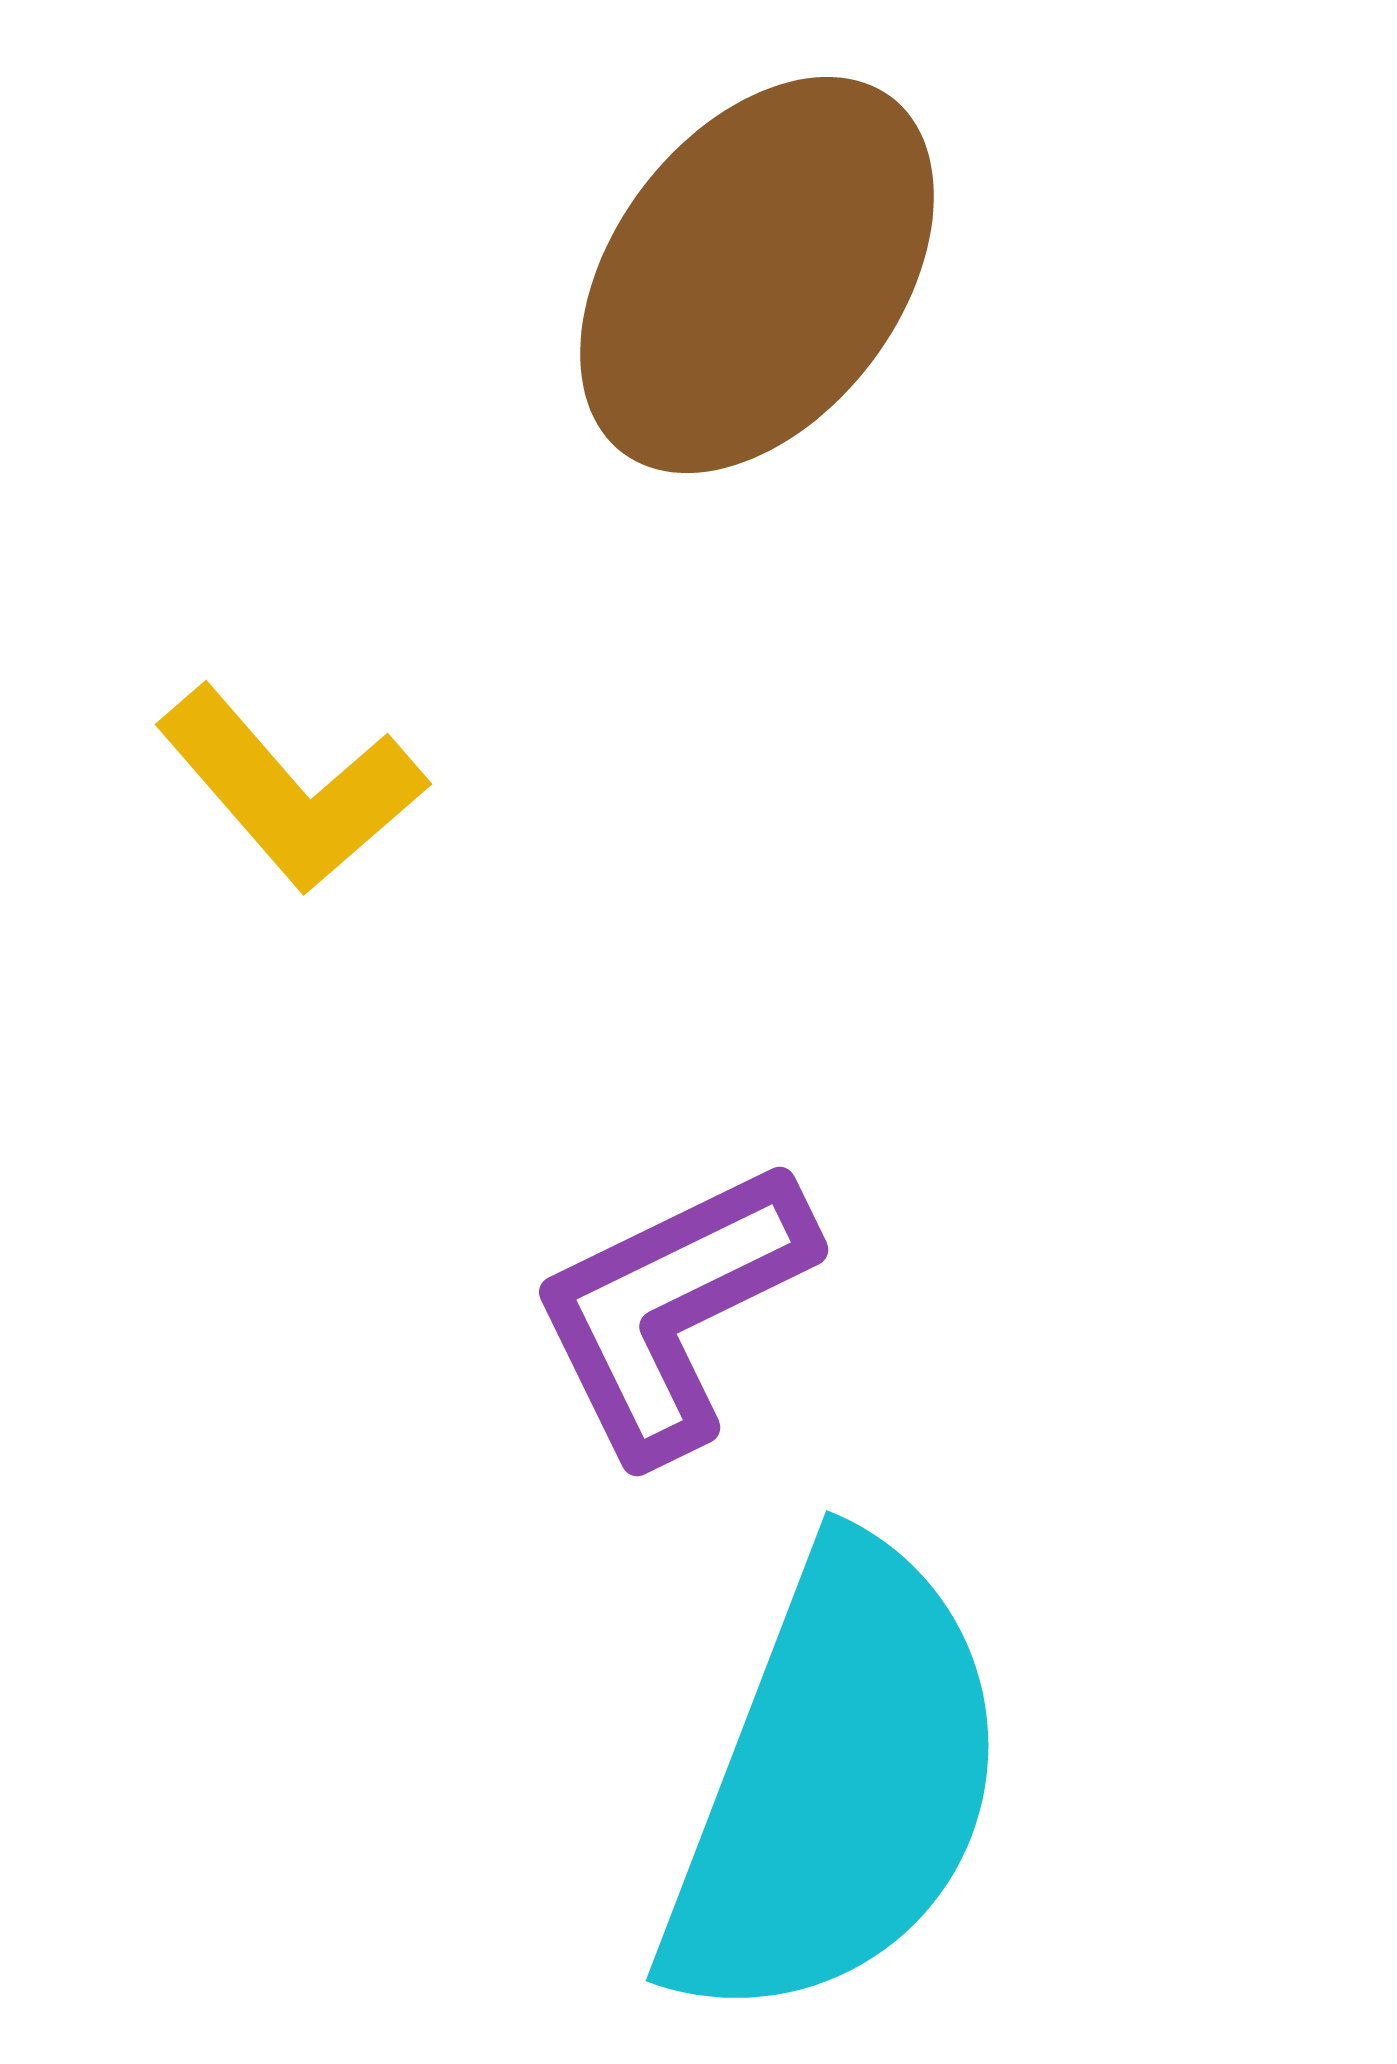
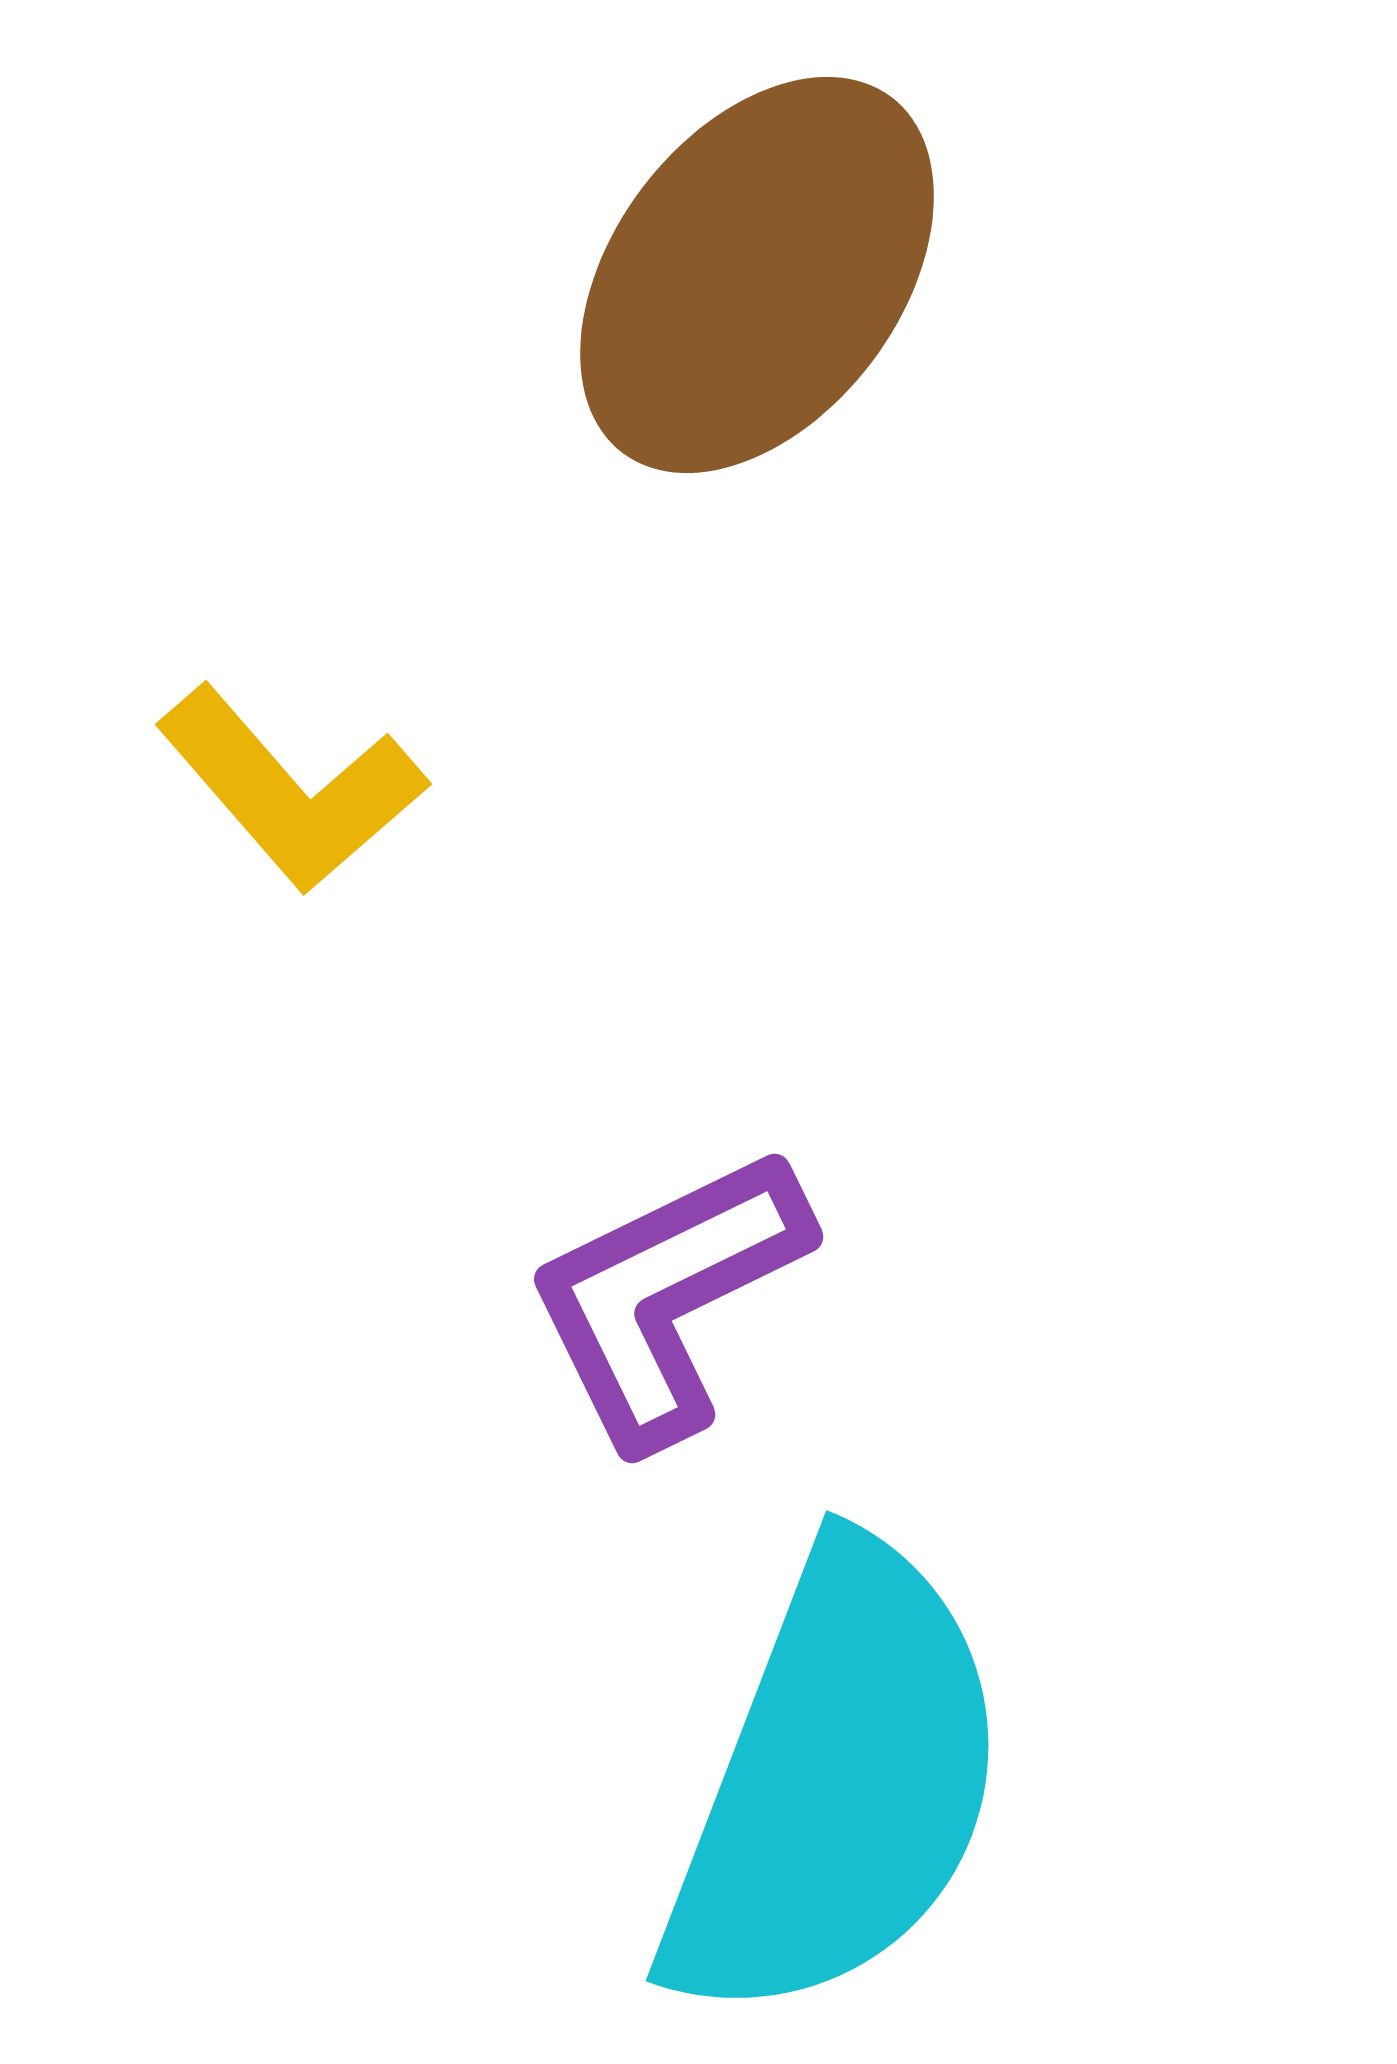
purple L-shape: moved 5 px left, 13 px up
